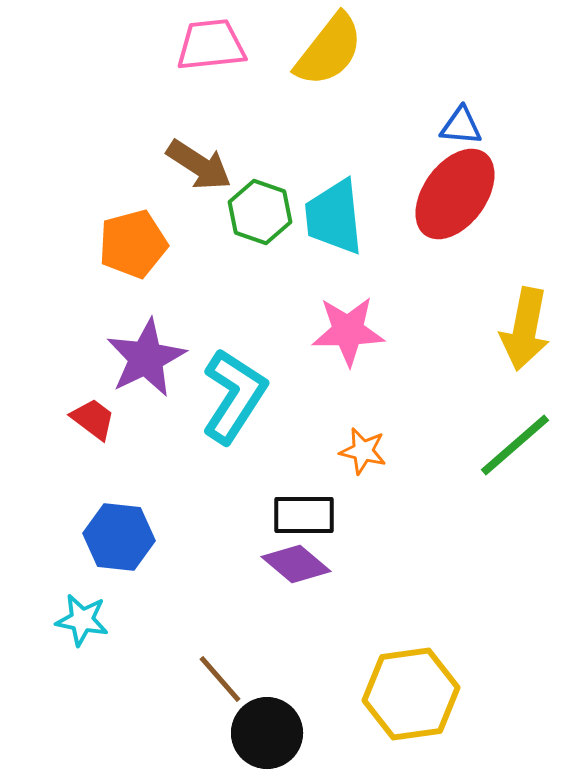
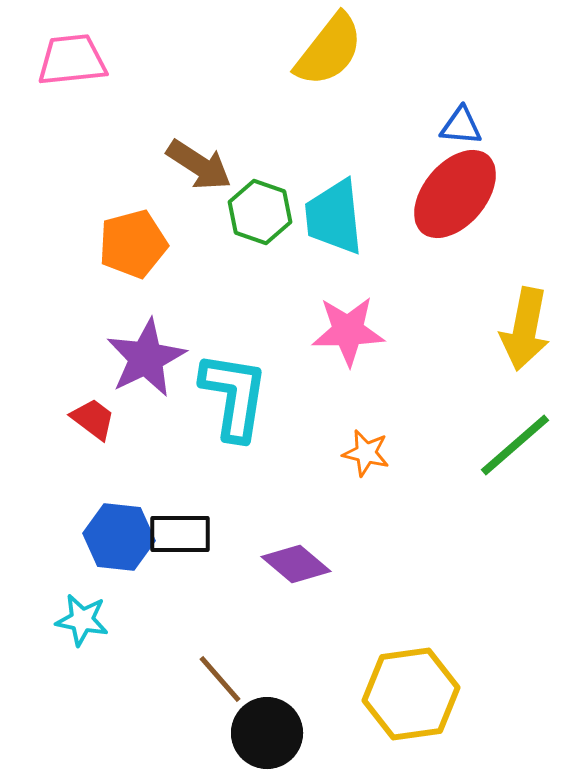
pink trapezoid: moved 139 px left, 15 px down
red ellipse: rotated 4 degrees clockwise
cyan L-shape: rotated 24 degrees counterclockwise
orange star: moved 3 px right, 2 px down
black rectangle: moved 124 px left, 19 px down
